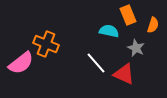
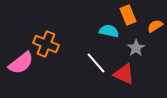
orange semicircle: moved 2 px right, 1 px down; rotated 140 degrees counterclockwise
gray star: rotated 12 degrees clockwise
